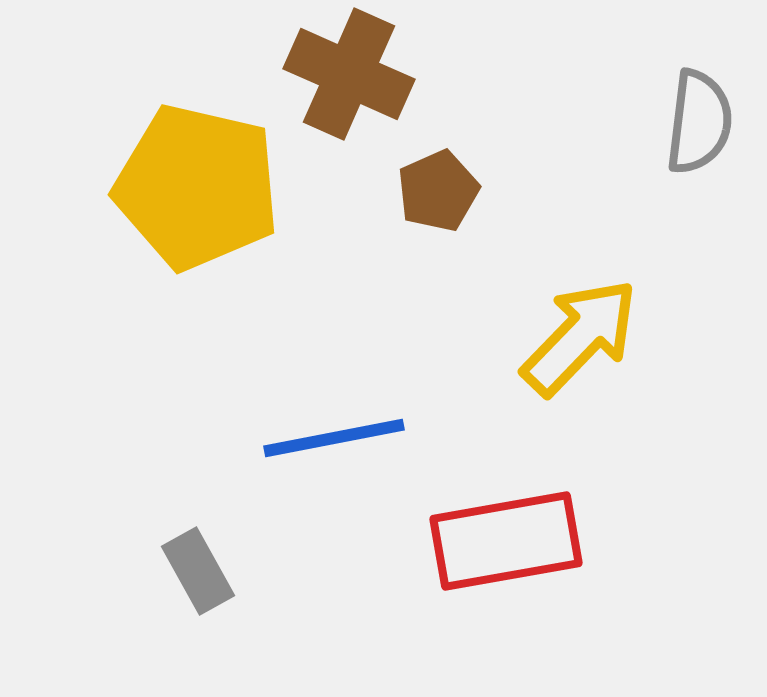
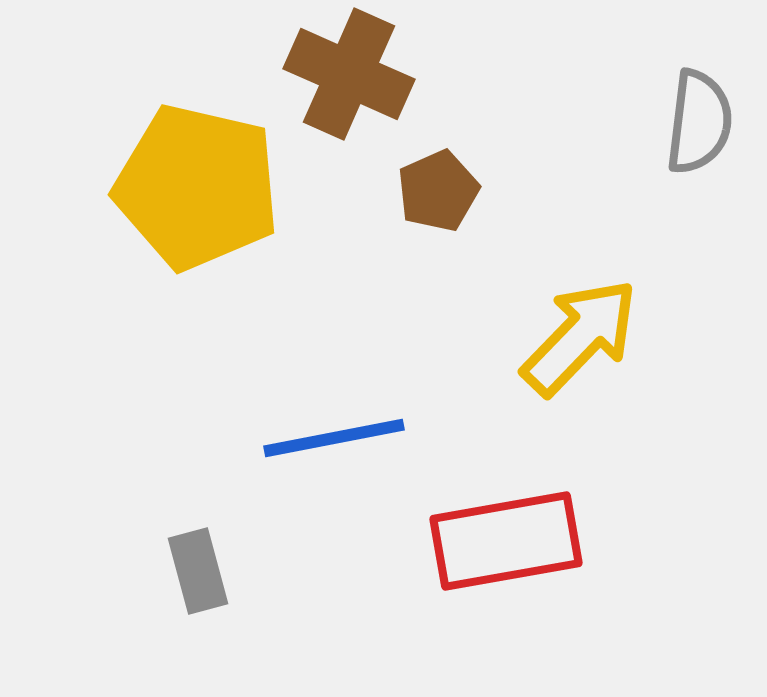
gray rectangle: rotated 14 degrees clockwise
